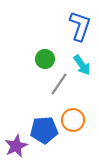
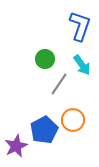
blue pentagon: rotated 24 degrees counterclockwise
